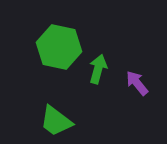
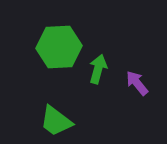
green hexagon: rotated 15 degrees counterclockwise
